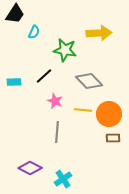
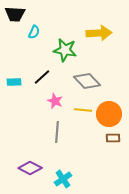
black trapezoid: rotated 60 degrees clockwise
black line: moved 2 px left, 1 px down
gray diamond: moved 2 px left
